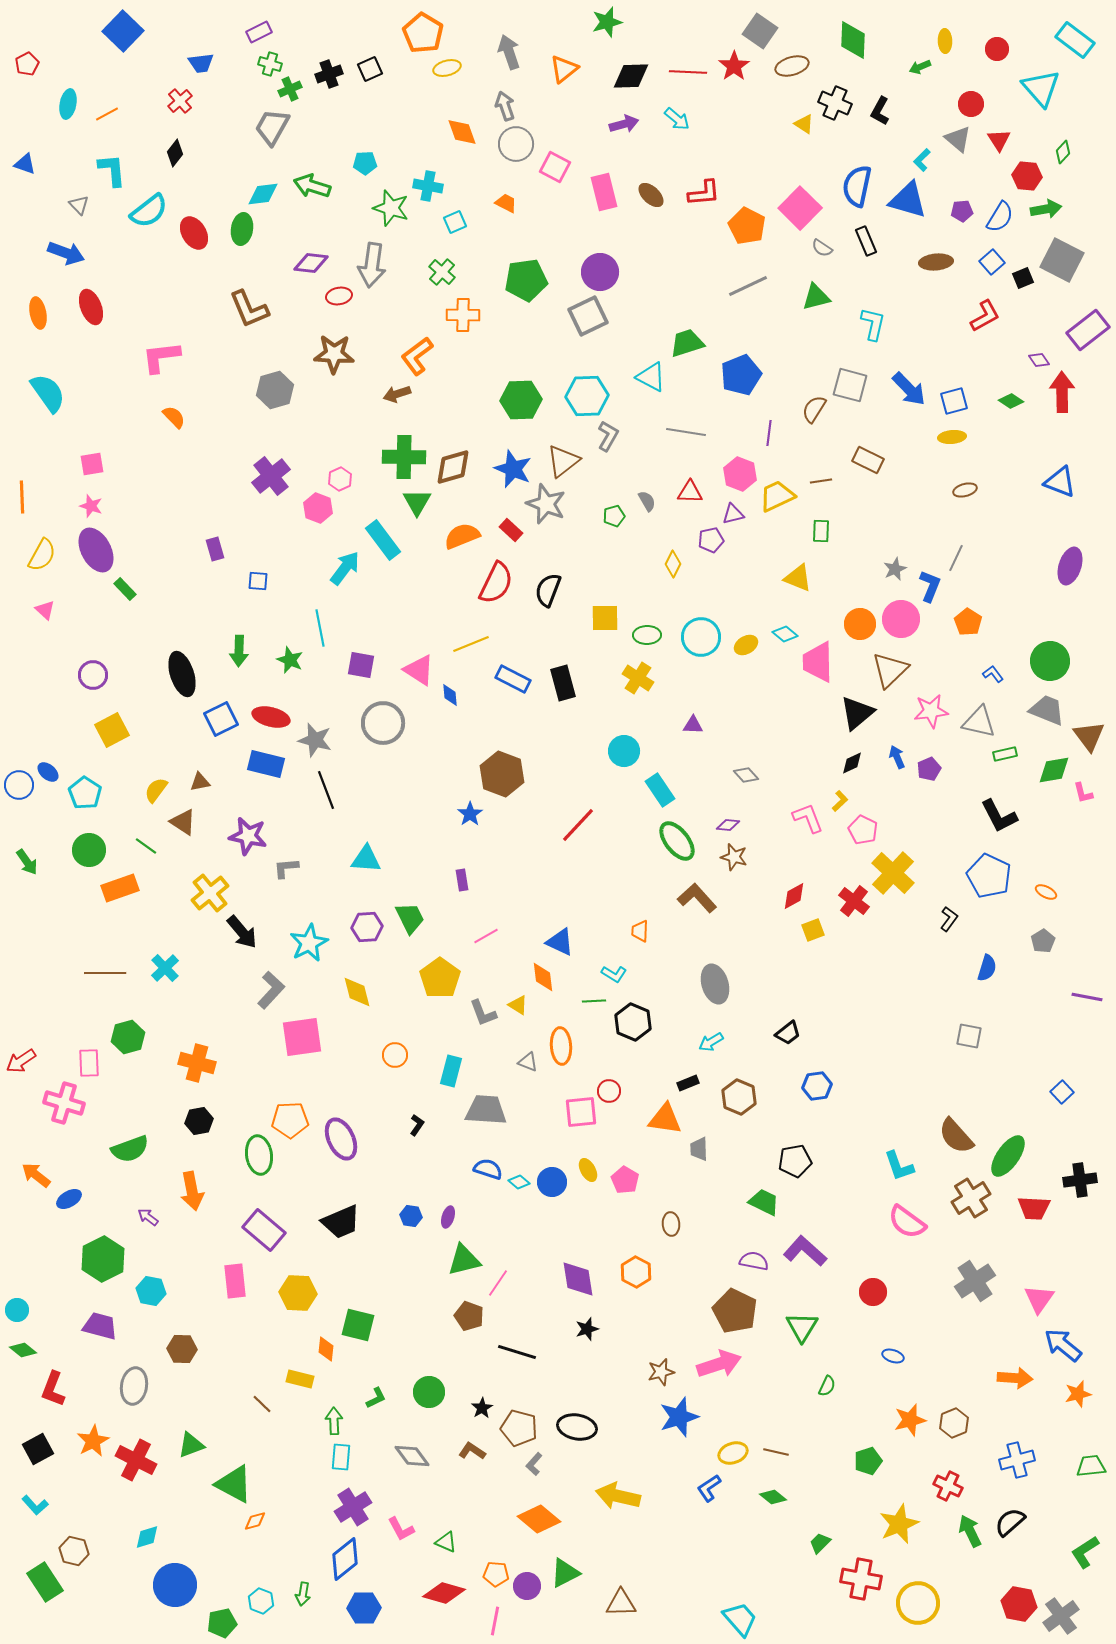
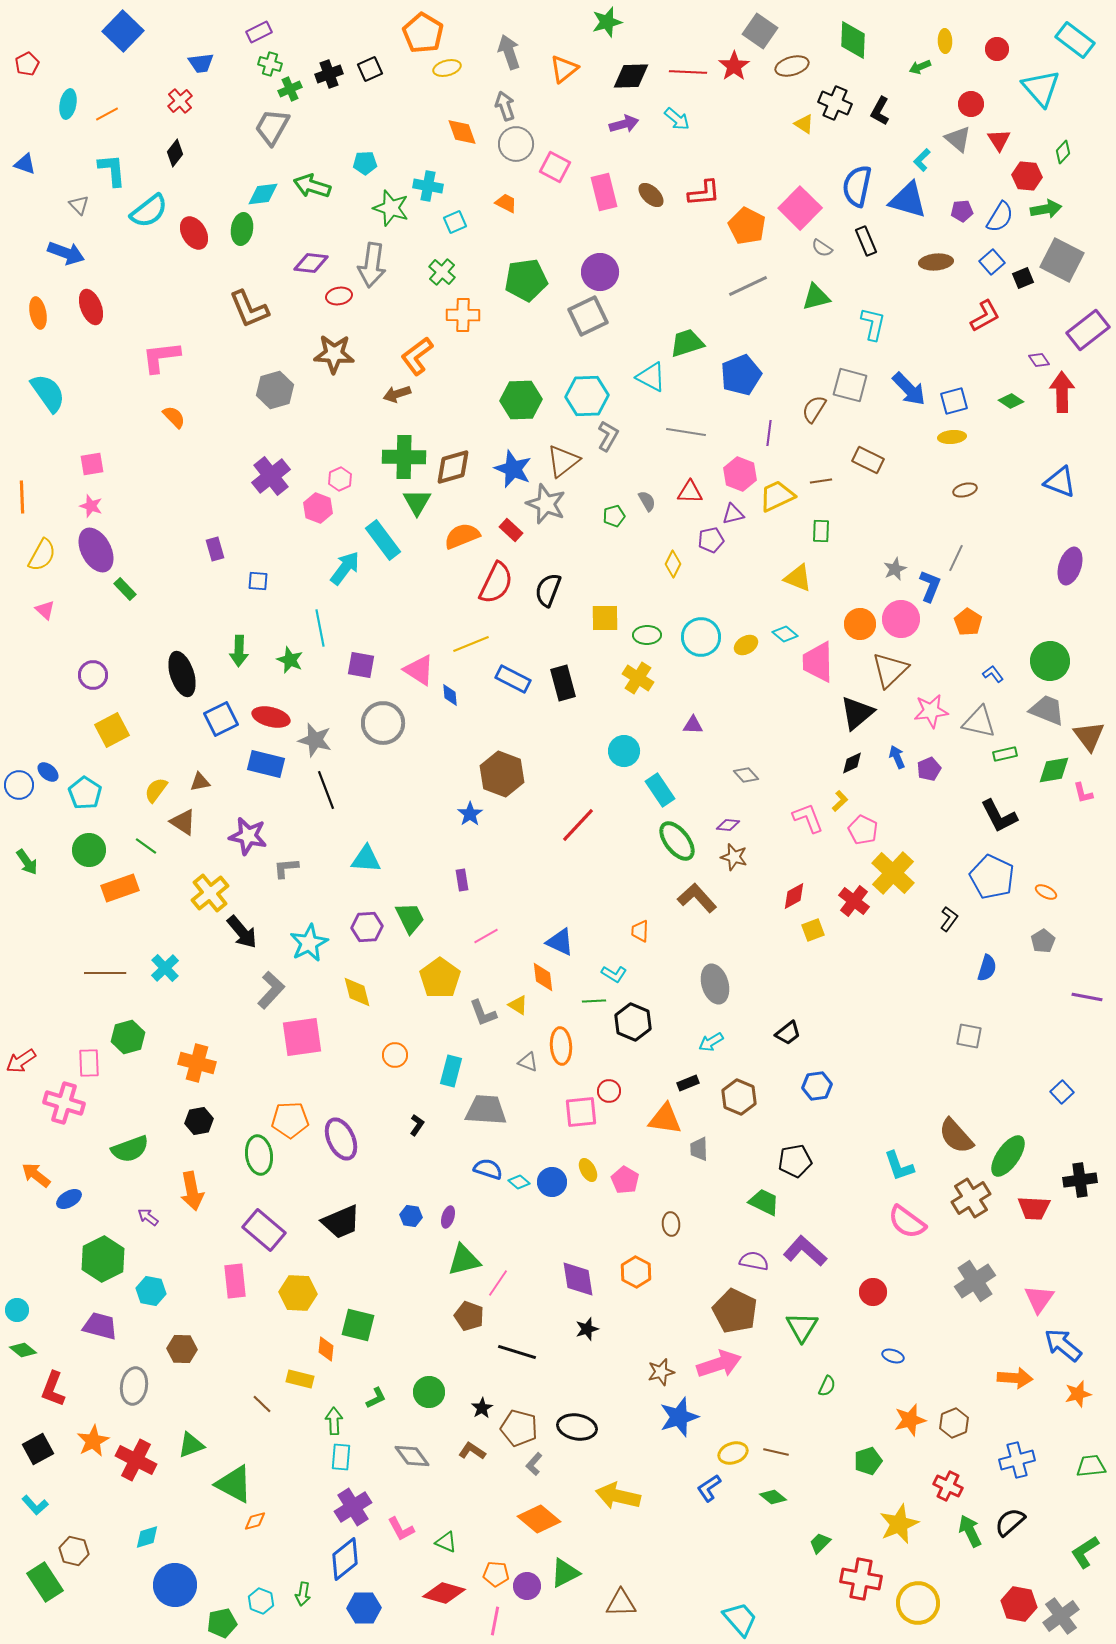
blue pentagon at (989, 876): moved 3 px right, 1 px down
